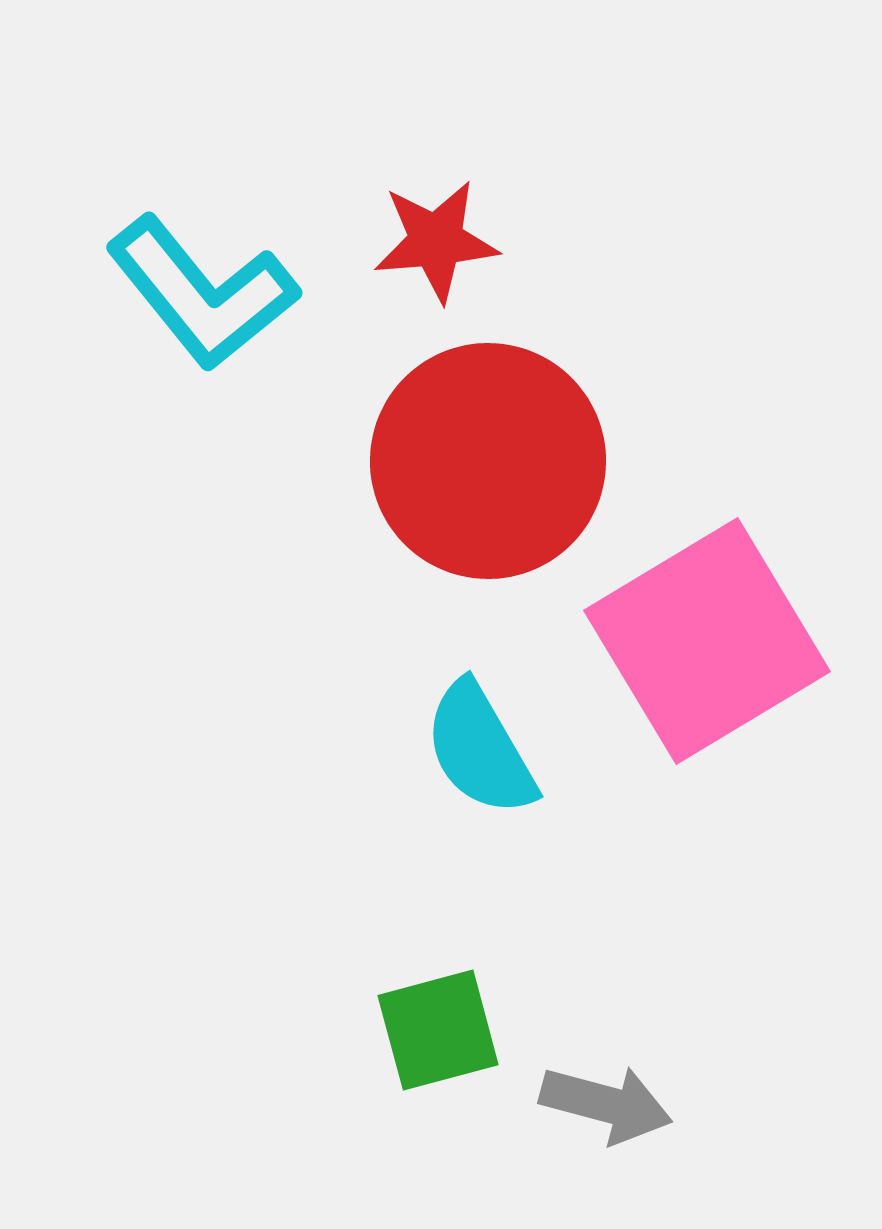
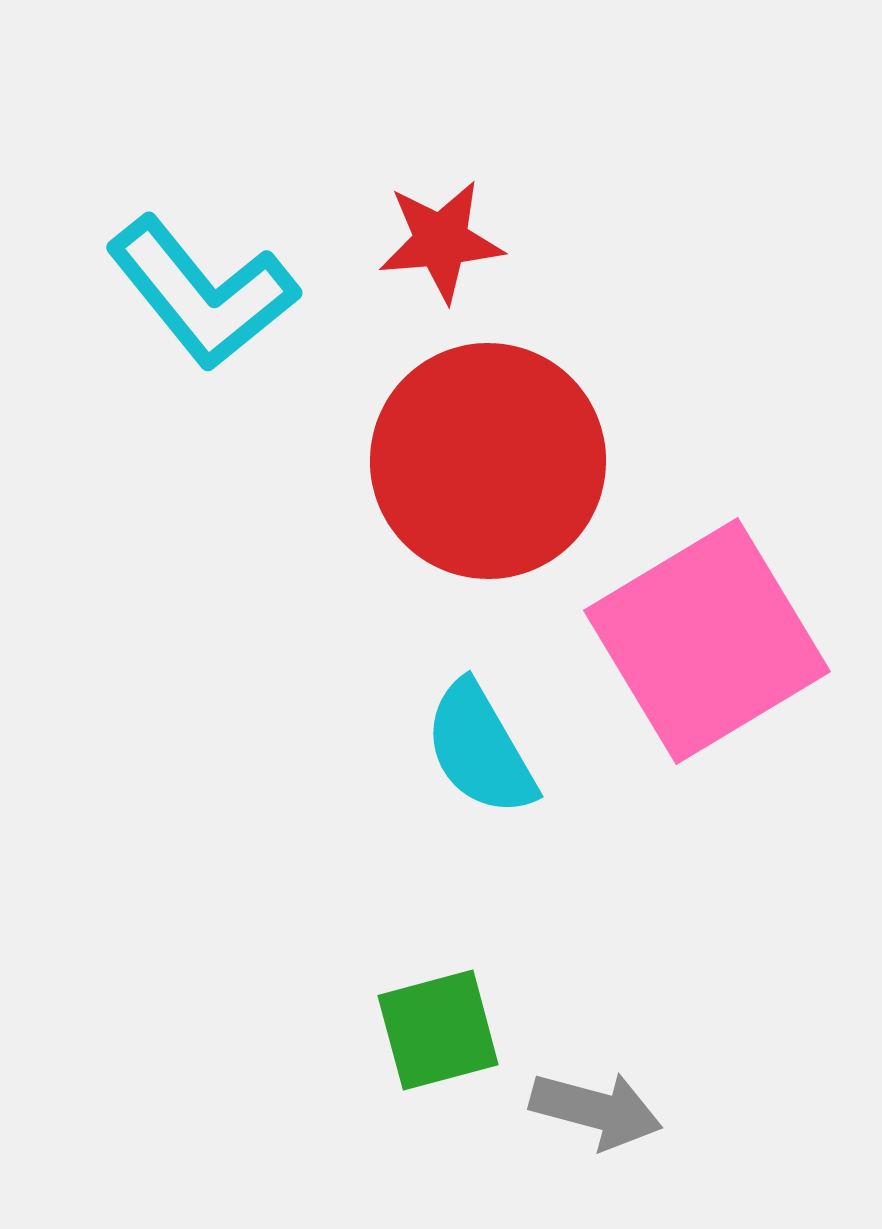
red star: moved 5 px right
gray arrow: moved 10 px left, 6 px down
